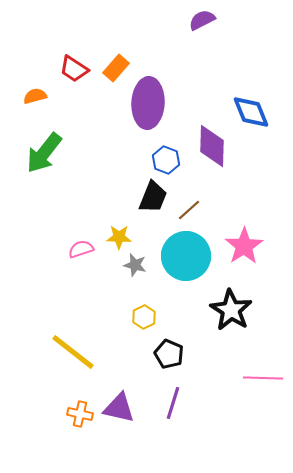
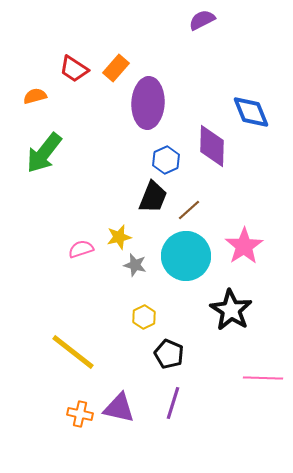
blue hexagon: rotated 16 degrees clockwise
yellow star: rotated 15 degrees counterclockwise
